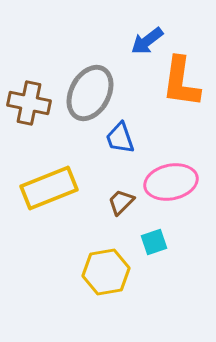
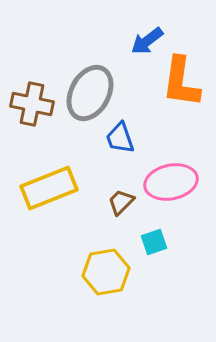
brown cross: moved 3 px right, 1 px down
